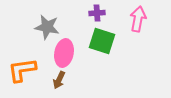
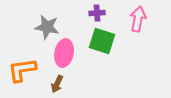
brown arrow: moved 2 px left, 4 px down
